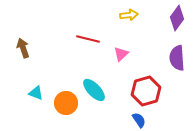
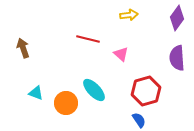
pink triangle: rotated 35 degrees counterclockwise
